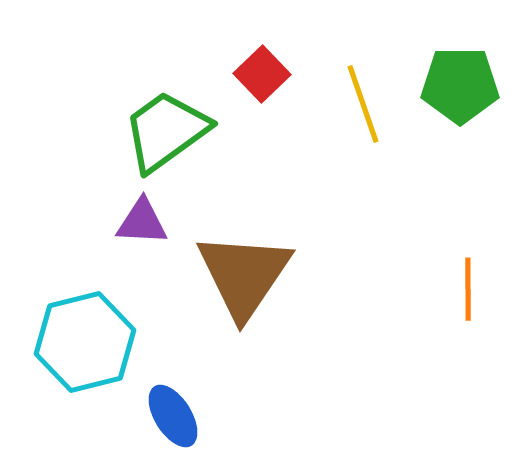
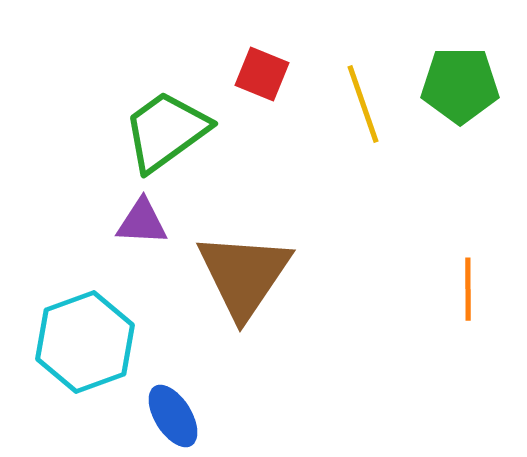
red square: rotated 24 degrees counterclockwise
cyan hexagon: rotated 6 degrees counterclockwise
